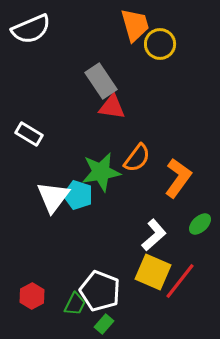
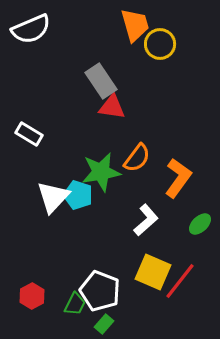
white triangle: rotated 6 degrees clockwise
white L-shape: moved 8 px left, 15 px up
